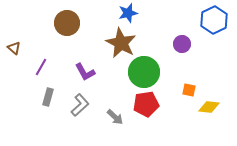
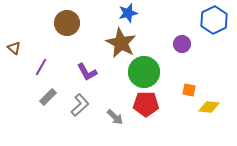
purple L-shape: moved 2 px right
gray rectangle: rotated 30 degrees clockwise
red pentagon: rotated 10 degrees clockwise
